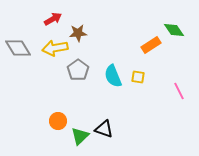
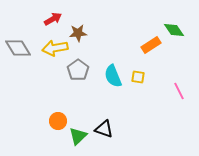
green triangle: moved 2 px left
